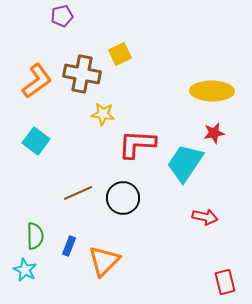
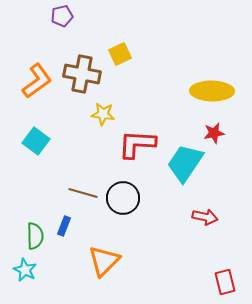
brown line: moved 5 px right; rotated 40 degrees clockwise
blue rectangle: moved 5 px left, 20 px up
